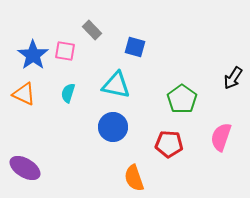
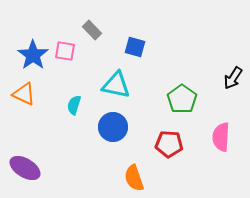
cyan semicircle: moved 6 px right, 12 px down
pink semicircle: rotated 16 degrees counterclockwise
